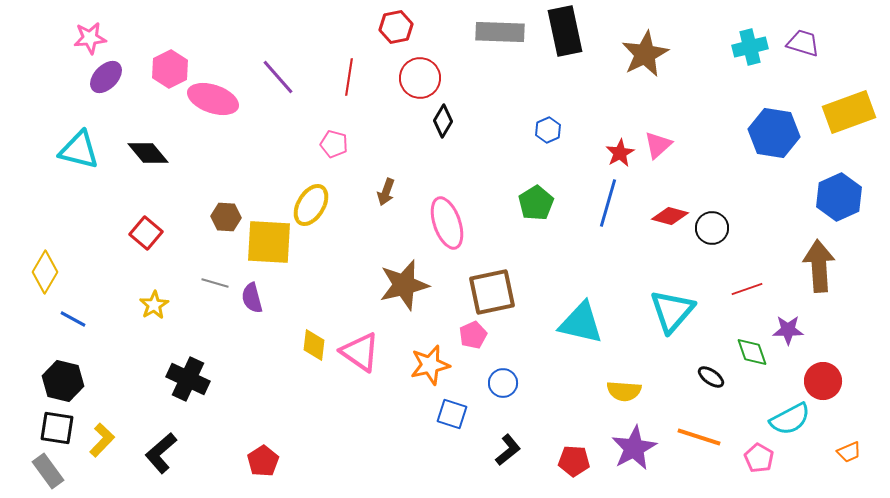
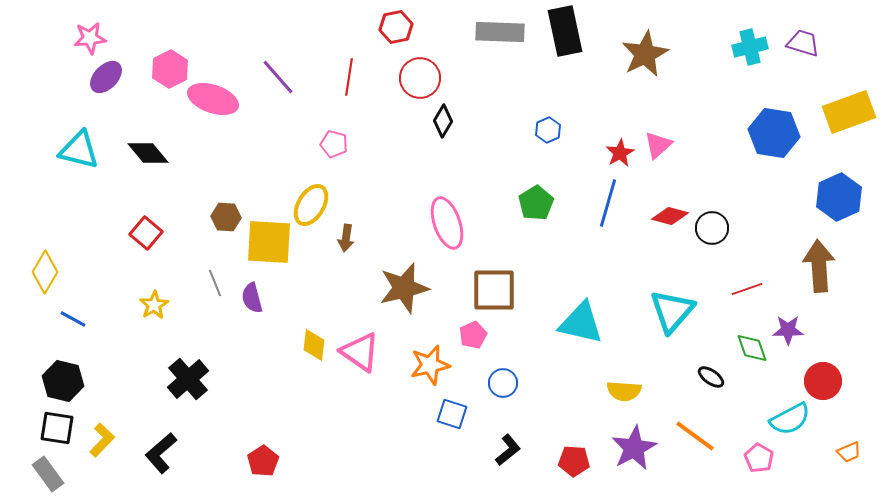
brown arrow at (386, 192): moved 40 px left, 46 px down; rotated 12 degrees counterclockwise
gray line at (215, 283): rotated 52 degrees clockwise
brown star at (404, 285): moved 3 px down
brown square at (492, 292): moved 2 px right, 2 px up; rotated 12 degrees clockwise
green diamond at (752, 352): moved 4 px up
black cross at (188, 379): rotated 24 degrees clockwise
orange line at (699, 437): moved 4 px left, 1 px up; rotated 18 degrees clockwise
gray rectangle at (48, 471): moved 3 px down
